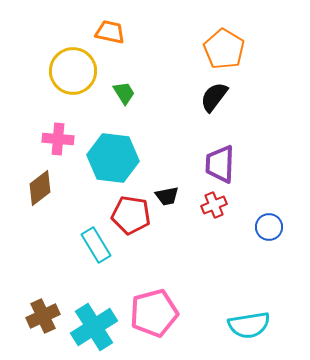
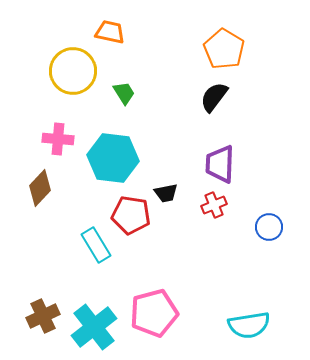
brown diamond: rotated 9 degrees counterclockwise
black trapezoid: moved 1 px left, 3 px up
cyan cross: rotated 6 degrees counterclockwise
